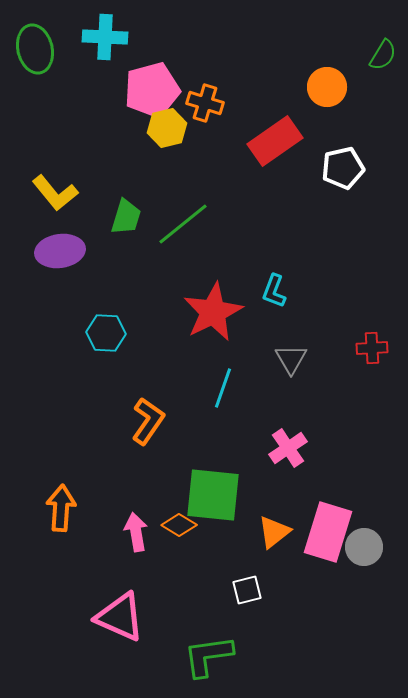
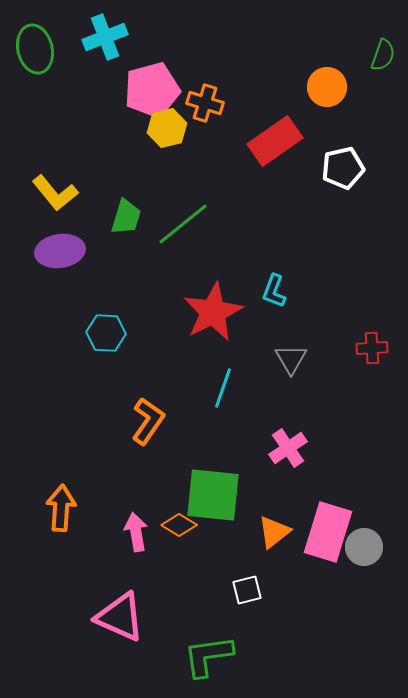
cyan cross: rotated 24 degrees counterclockwise
green semicircle: rotated 12 degrees counterclockwise
